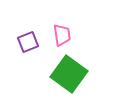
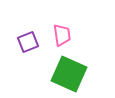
green square: rotated 12 degrees counterclockwise
